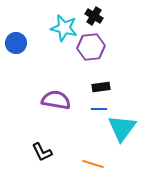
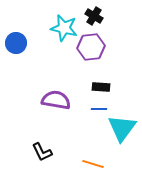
black rectangle: rotated 12 degrees clockwise
